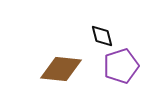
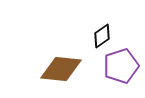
black diamond: rotated 70 degrees clockwise
